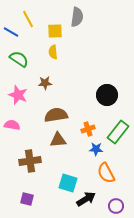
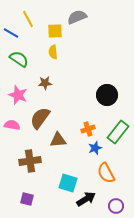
gray semicircle: rotated 120 degrees counterclockwise
blue line: moved 1 px down
brown semicircle: moved 16 px left, 3 px down; rotated 45 degrees counterclockwise
blue star: moved 1 px left, 1 px up; rotated 24 degrees counterclockwise
